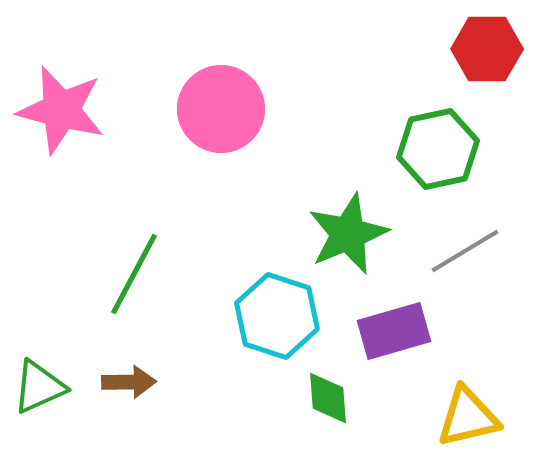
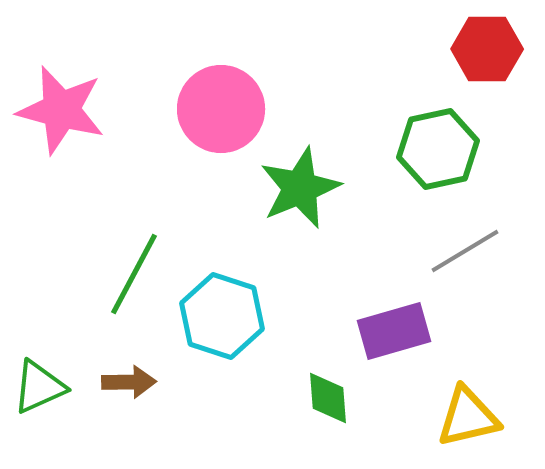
green star: moved 48 px left, 46 px up
cyan hexagon: moved 55 px left
